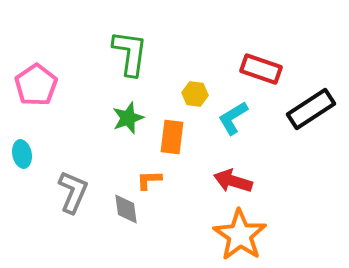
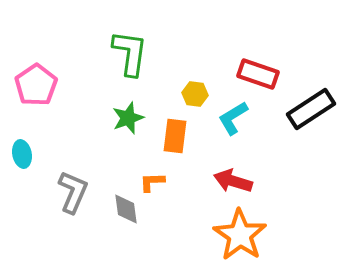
red rectangle: moved 3 px left, 5 px down
orange rectangle: moved 3 px right, 1 px up
orange L-shape: moved 3 px right, 2 px down
